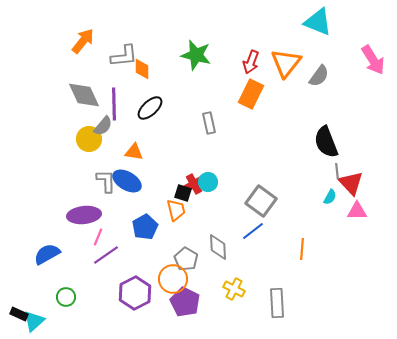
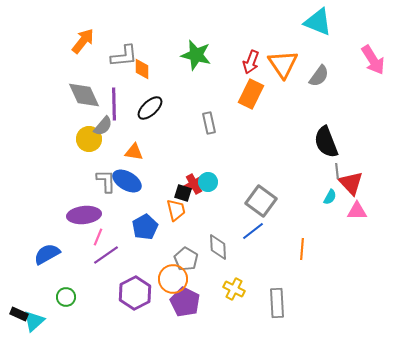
orange triangle at (286, 63): moved 3 px left, 1 px down; rotated 12 degrees counterclockwise
